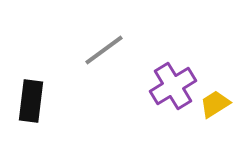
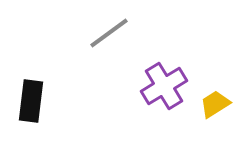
gray line: moved 5 px right, 17 px up
purple cross: moved 9 px left
